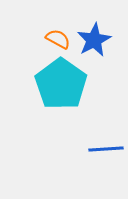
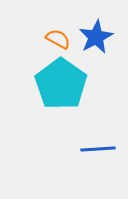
blue star: moved 2 px right, 3 px up
blue line: moved 8 px left
